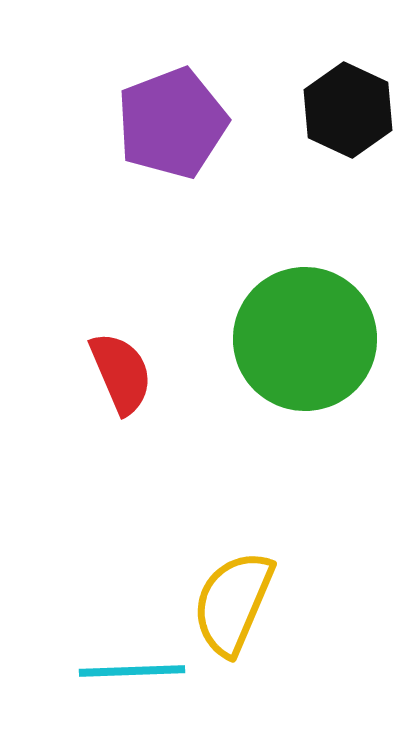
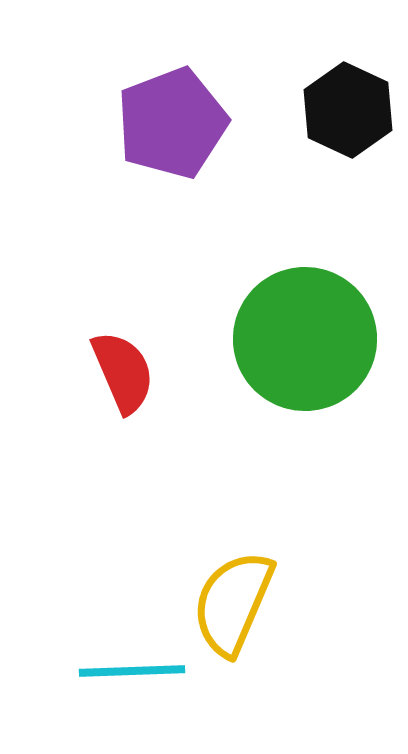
red semicircle: moved 2 px right, 1 px up
